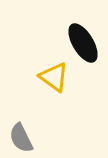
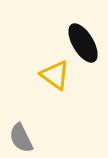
yellow triangle: moved 1 px right, 2 px up
